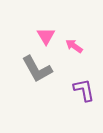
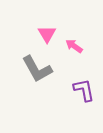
pink triangle: moved 1 px right, 2 px up
